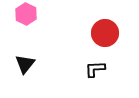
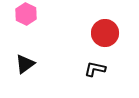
black triangle: rotated 15 degrees clockwise
black L-shape: rotated 15 degrees clockwise
